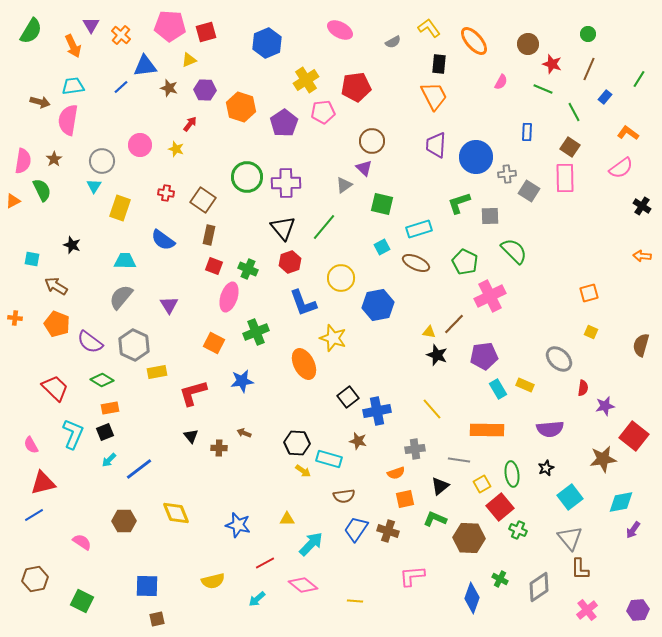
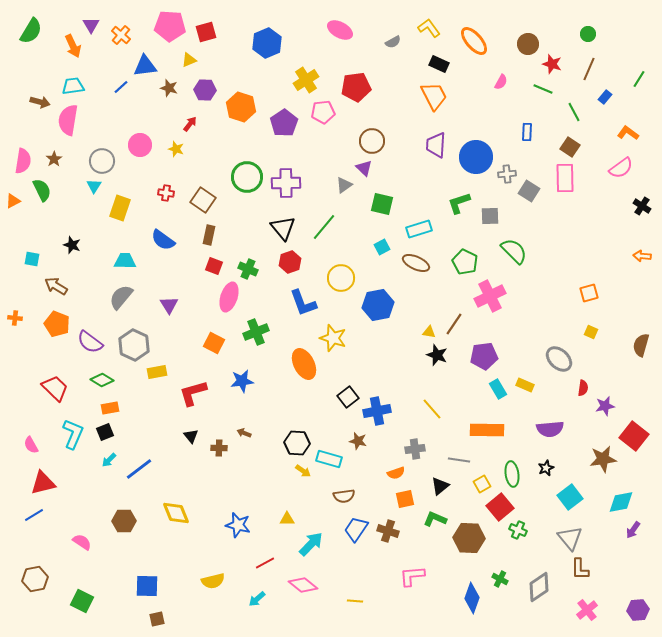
black rectangle at (439, 64): rotated 72 degrees counterclockwise
brown line at (454, 324): rotated 10 degrees counterclockwise
